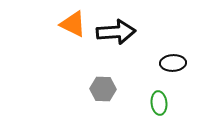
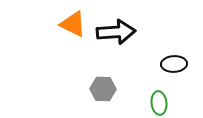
black ellipse: moved 1 px right, 1 px down
